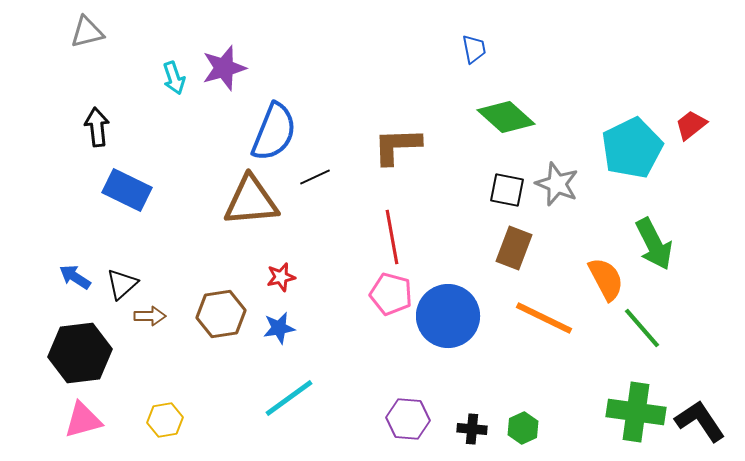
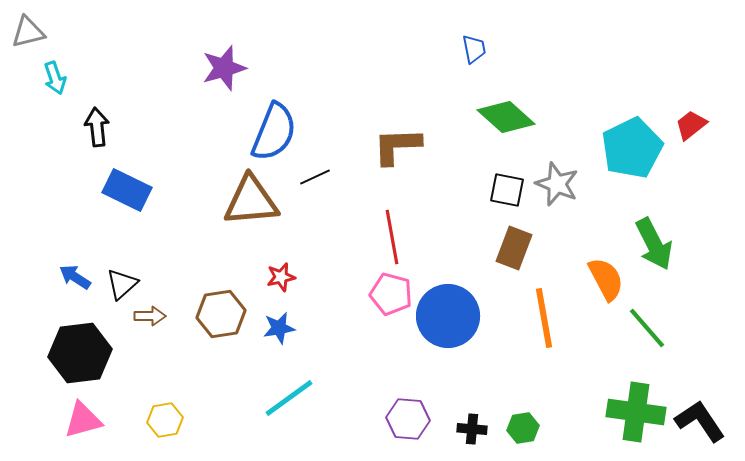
gray triangle: moved 59 px left
cyan arrow: moved 119 px left
orange line: rotated 54 degrees clockwise
green line: moved 5 px right
green hexagon: rotated 16 degrees clockwise
